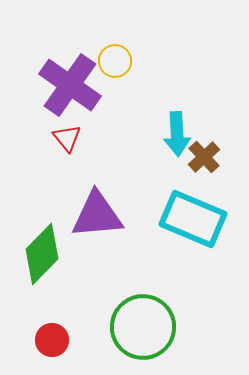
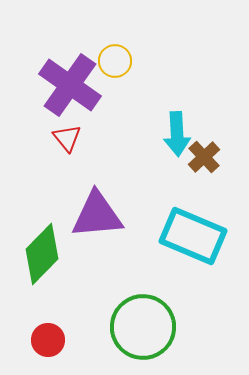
cyan rectangle: moved 17 px down
red circle: moved 4 px left
